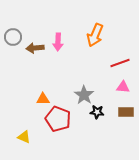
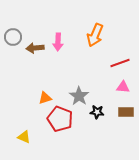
gray star: moved 5 px left, 1 px down
orange triangle: moved 2 px right, 1 px up; rotated 16 degrees counterclockwise
red pentagon: moved 2 px right
